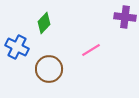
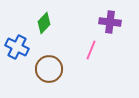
purple cross: moved 15 px left, 5 px down
pink line: rotated 36 degrees counterclockwise
